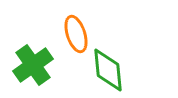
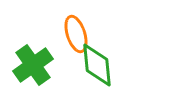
green diamond: moved 11 px left, 5 px up
